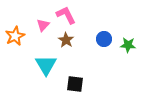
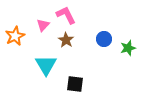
green star: moved 3 px down; rotated 21 degrees counterclockwise
